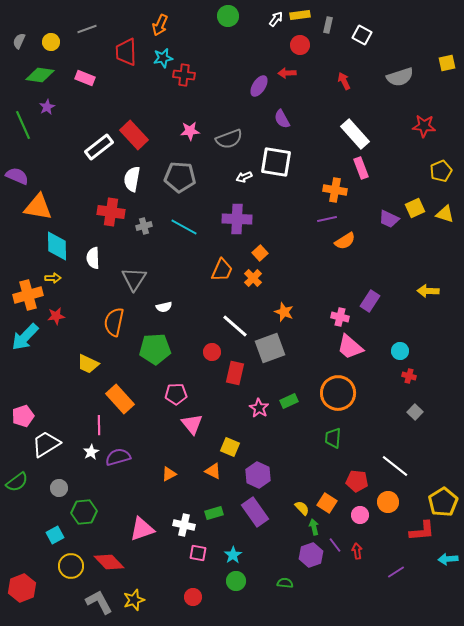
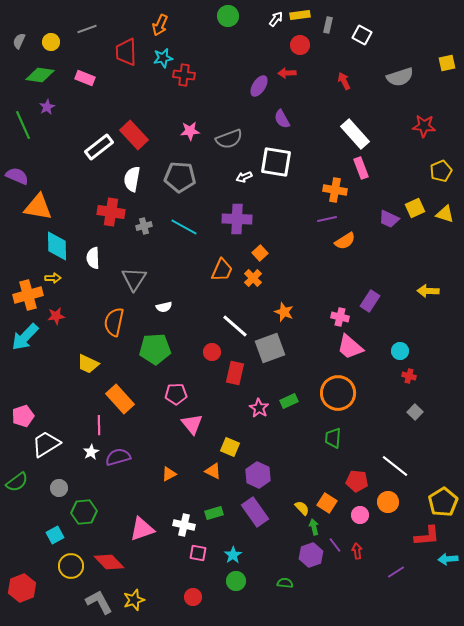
red L-shape at (422, 531): moved 5 px right, 5 px down
